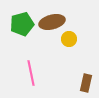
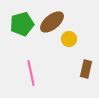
brown ellipse: rotated 25 degrees counterclockwise
brown rectangle: moved 14 px up
